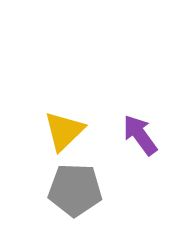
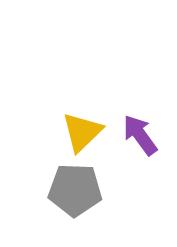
yellow triangle: moved 18 px right, 1 px down
